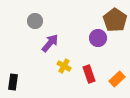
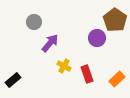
gray circle: moved 1 px left, 1 px down
purple circle: moved 1 px left
red rectangle: moved 2 px left
black rectangle: moved 2 px up; rotated 42 degrees clockwise
